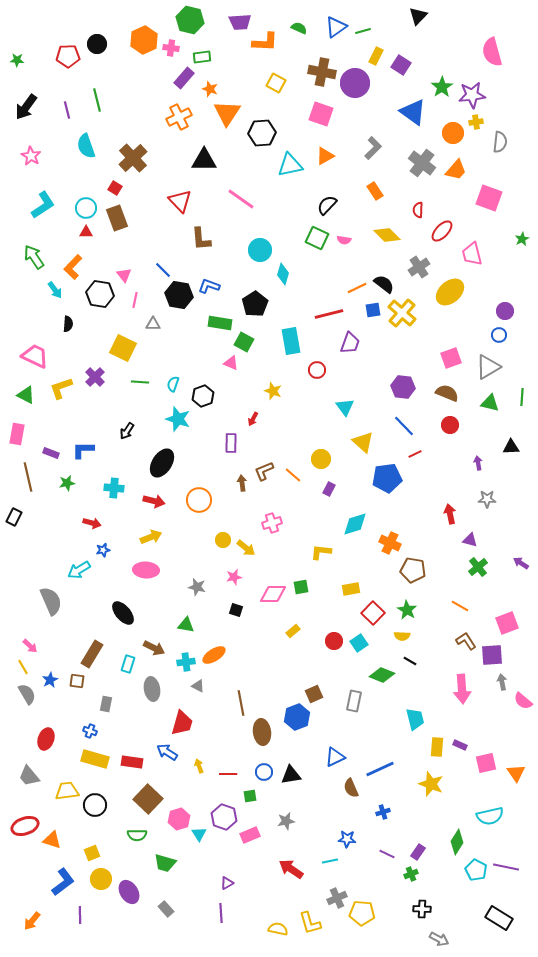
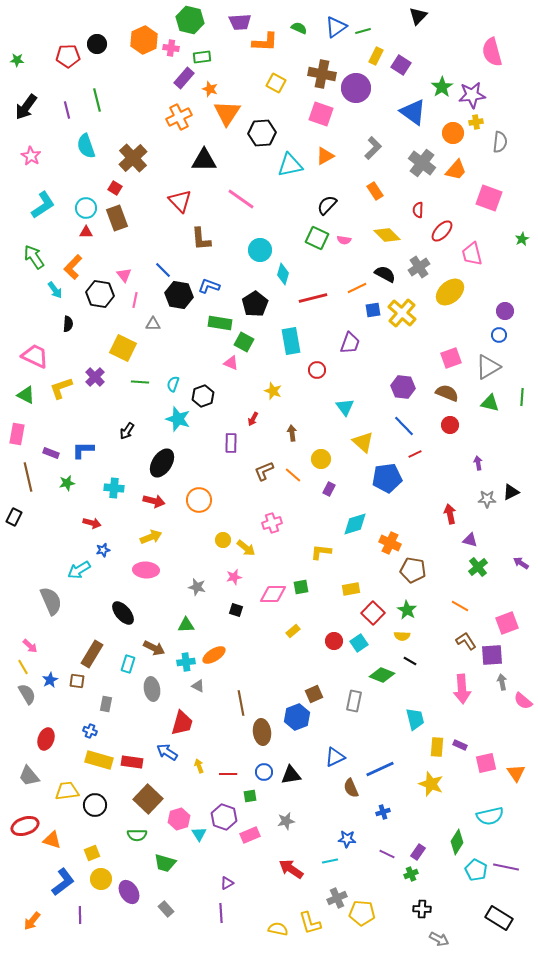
brown cross at (322, 72): moved 2 px down
purple circle at (355, 83): moved 1 px right, 5 px down
black semicircle at (384, 284): moved 1 px right, 10 px up; rotated 10 degrees counterclockwise
red line at (329, 314): moved 16 px left, 16 px up
black triangle at (511, 447): moved 45 px down; rotated 24 degrees counterclockwise
brown arrow at (242, 483): moved 50 px right, 50 px up
green triangle at (186, 625): rotated 12 degrees counterclockwise
yellow rectangle at (95, 759): moved 4 px right, 1 px down
